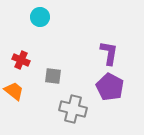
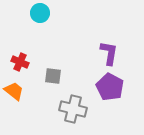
cyan circle: moved 4 px up
red cross: moved 1 px left, 2 px down
